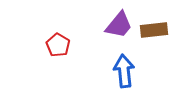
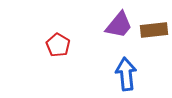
blue arrow: moved 2 px right, 3 px down
